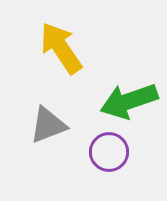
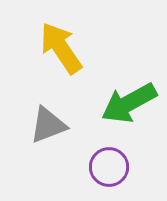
green arrow: moved 2 px down; rotated 10 degrees counterclockwise
purple circle: moved 15 px down
